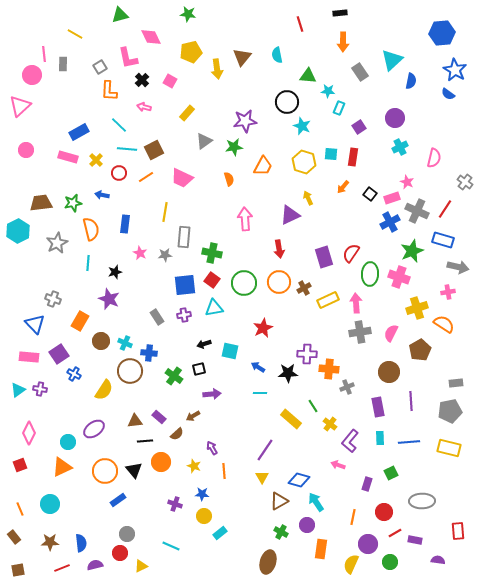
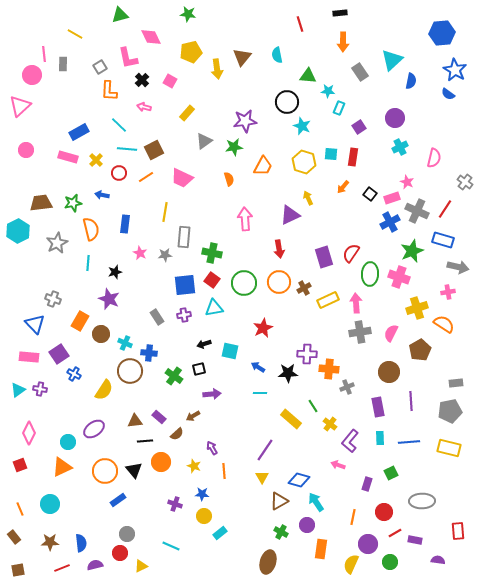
brown circle at (101, 341): moved 7 px up
